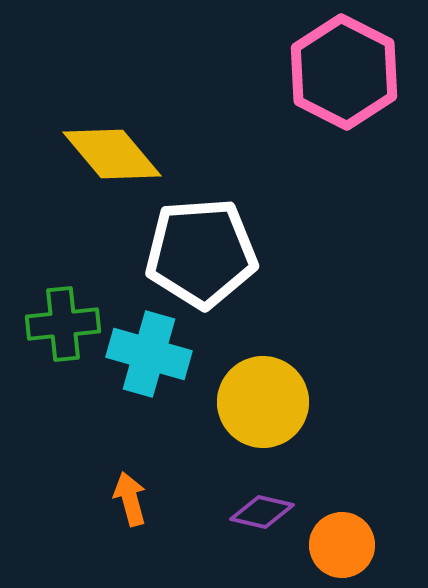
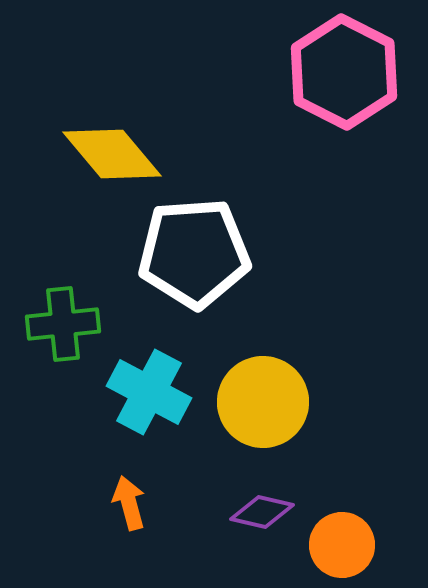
white pentagon: moved 7 px left
cyan cross: moved 38 px down; rotated 12 degrees clockwise
orange arrow: moved 1 px left, 4 px down
